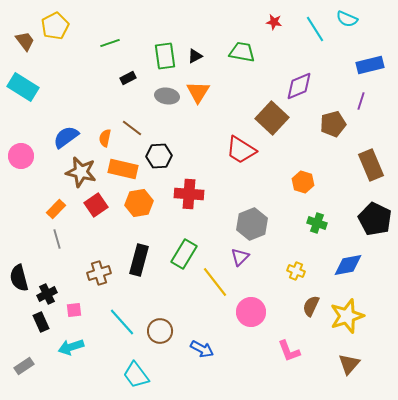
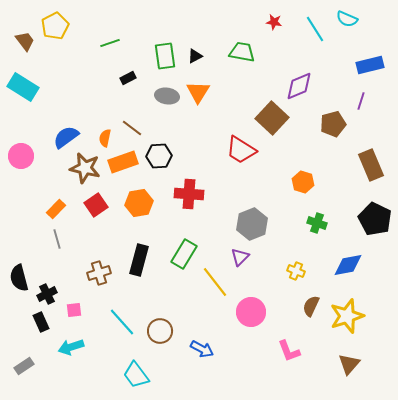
orange rectangle at (123, 169): moved 7 px up; rotated 32 degrees counterclockwise
brown star at (81, 172): moved 4 px right, 4 px up
